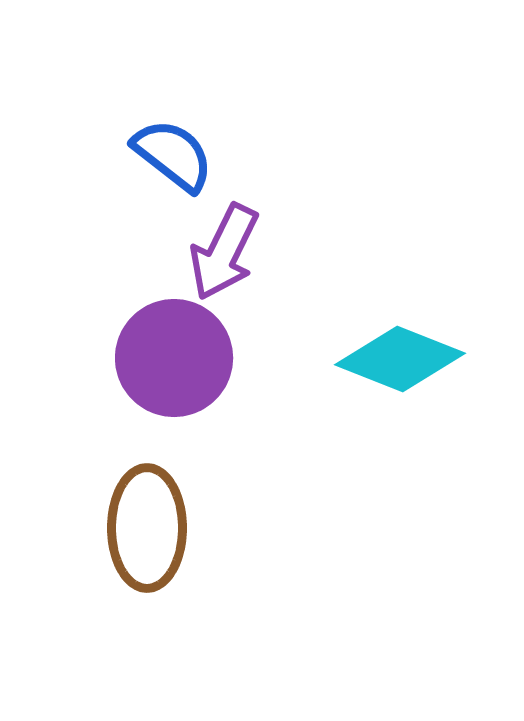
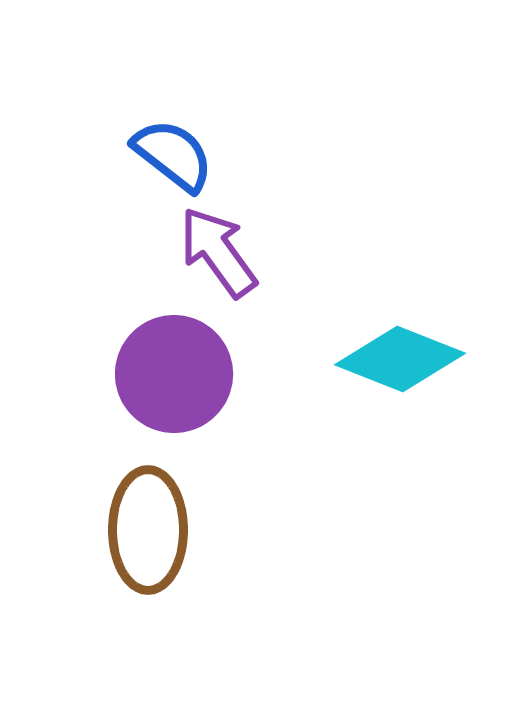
purple arrow: moved 6 px left; rotated 118 degrees clockwise
purple circle: moved 16 px down
brown ellipse: moved 1 px right, 2 px down
